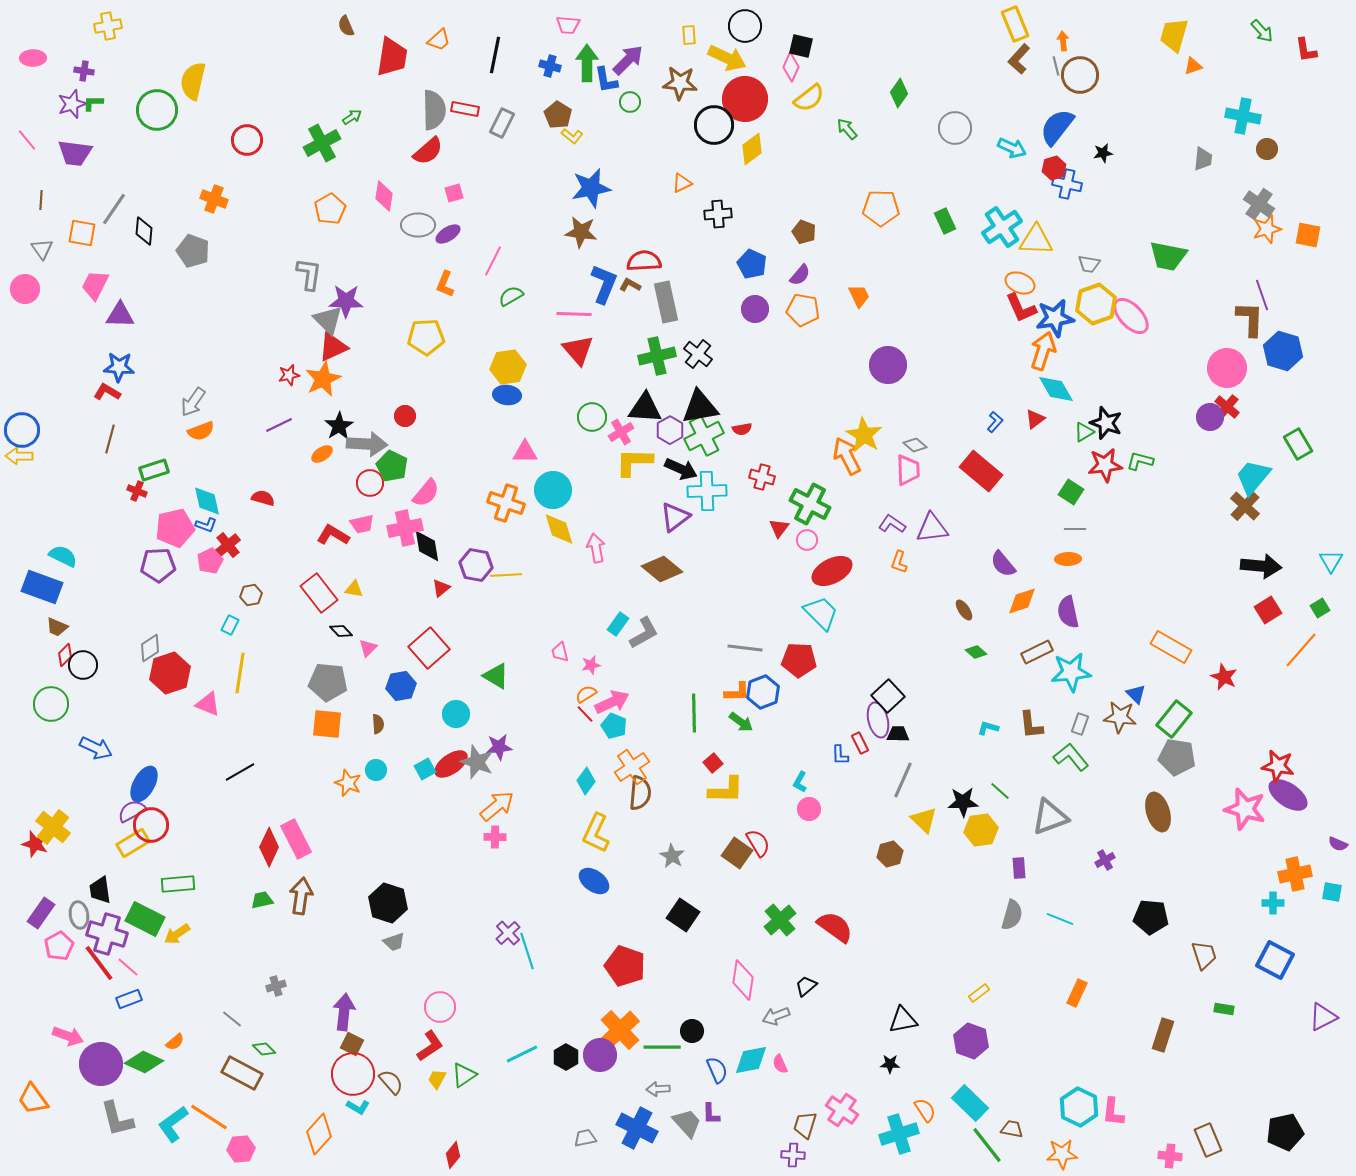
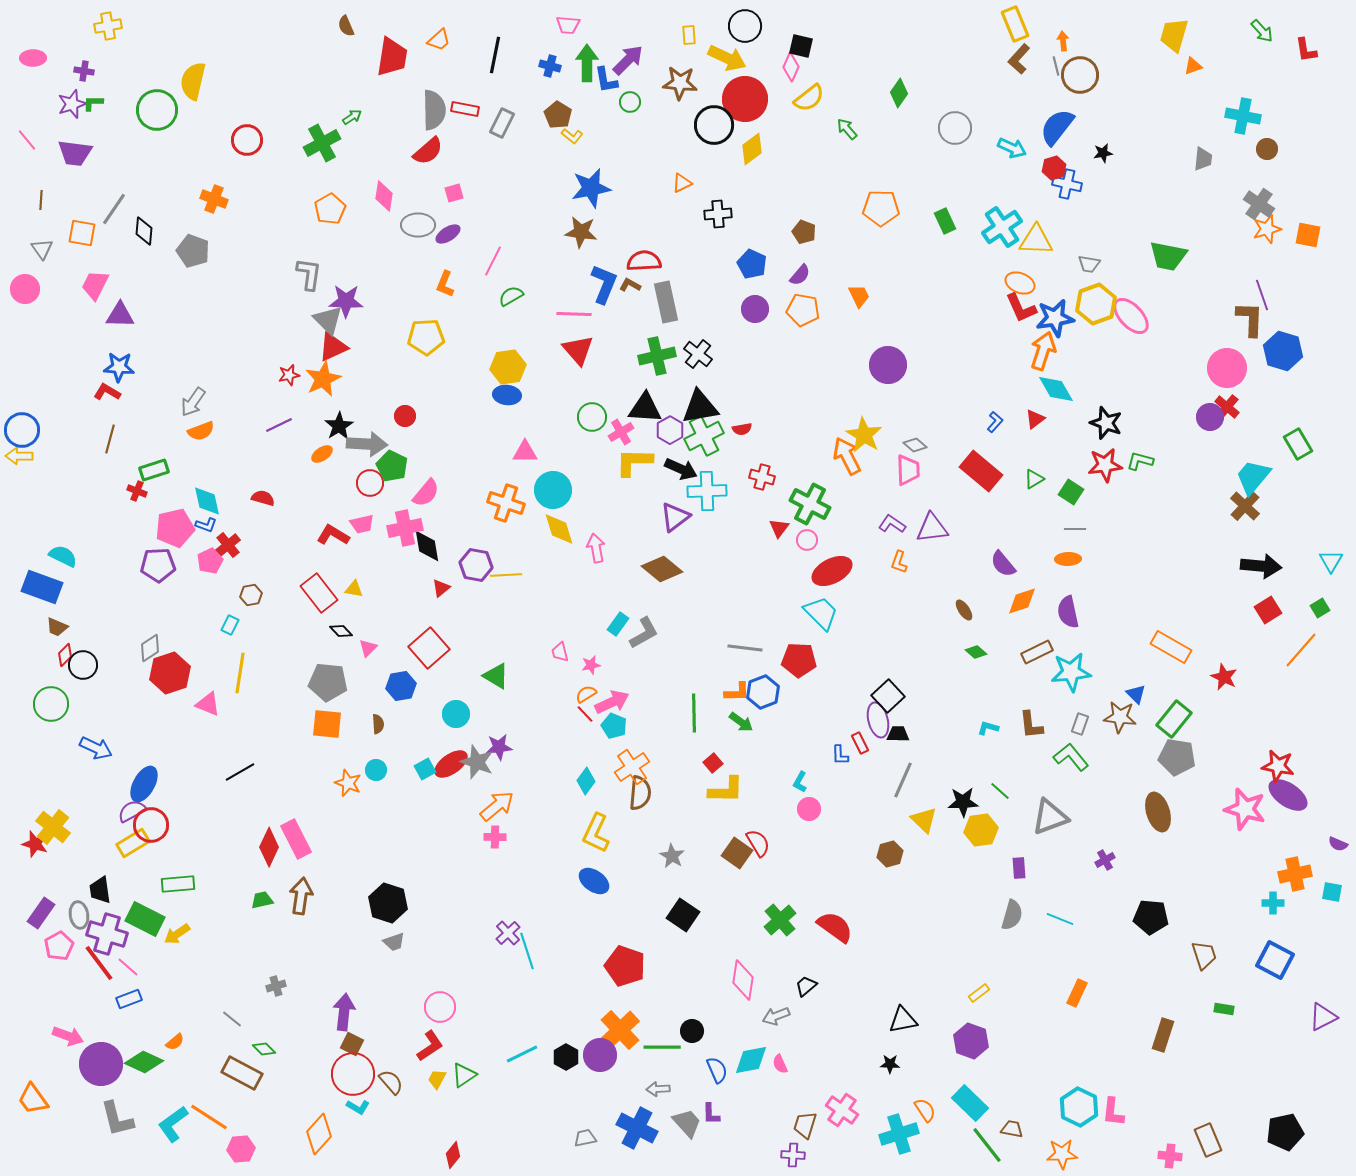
green triangle at (1084, 432): moved 50 px left, 47 px down
